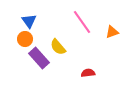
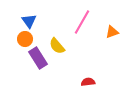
pink line: rotated 65 degrees clockwise
yellow semicircle: moved 1 px left, 1 px up
purple rectangle: moved 1 px left; rotated 10 degrees clockwise
red semicircle: moved 9 px down
